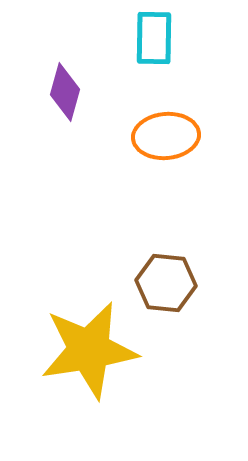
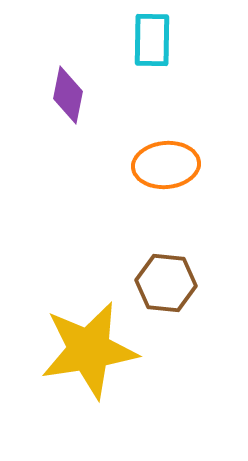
cyan rectangle: moved 2 px left, 2 px down
purple diamond: moved 3 px right, 3 px down; rotated 4 degrees counterclockwise
orange ellipse: moved 29 px down
